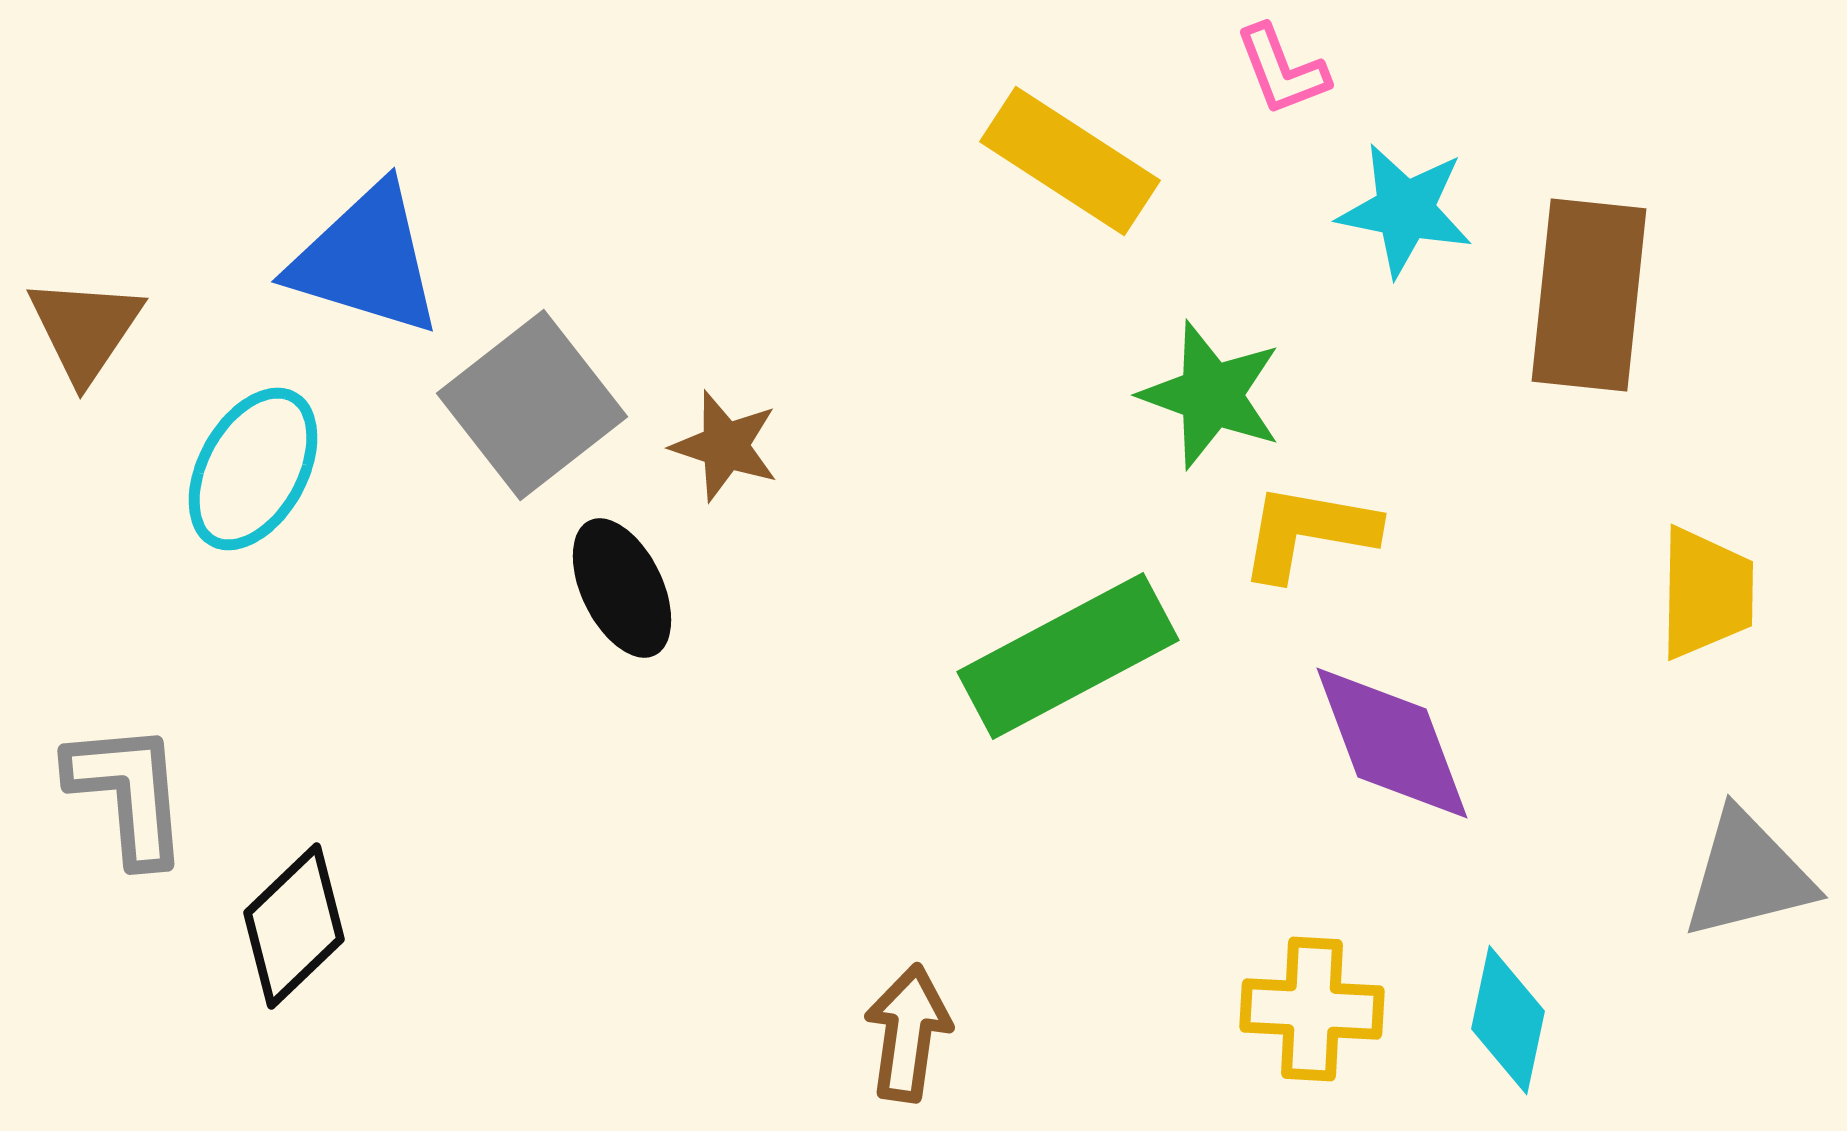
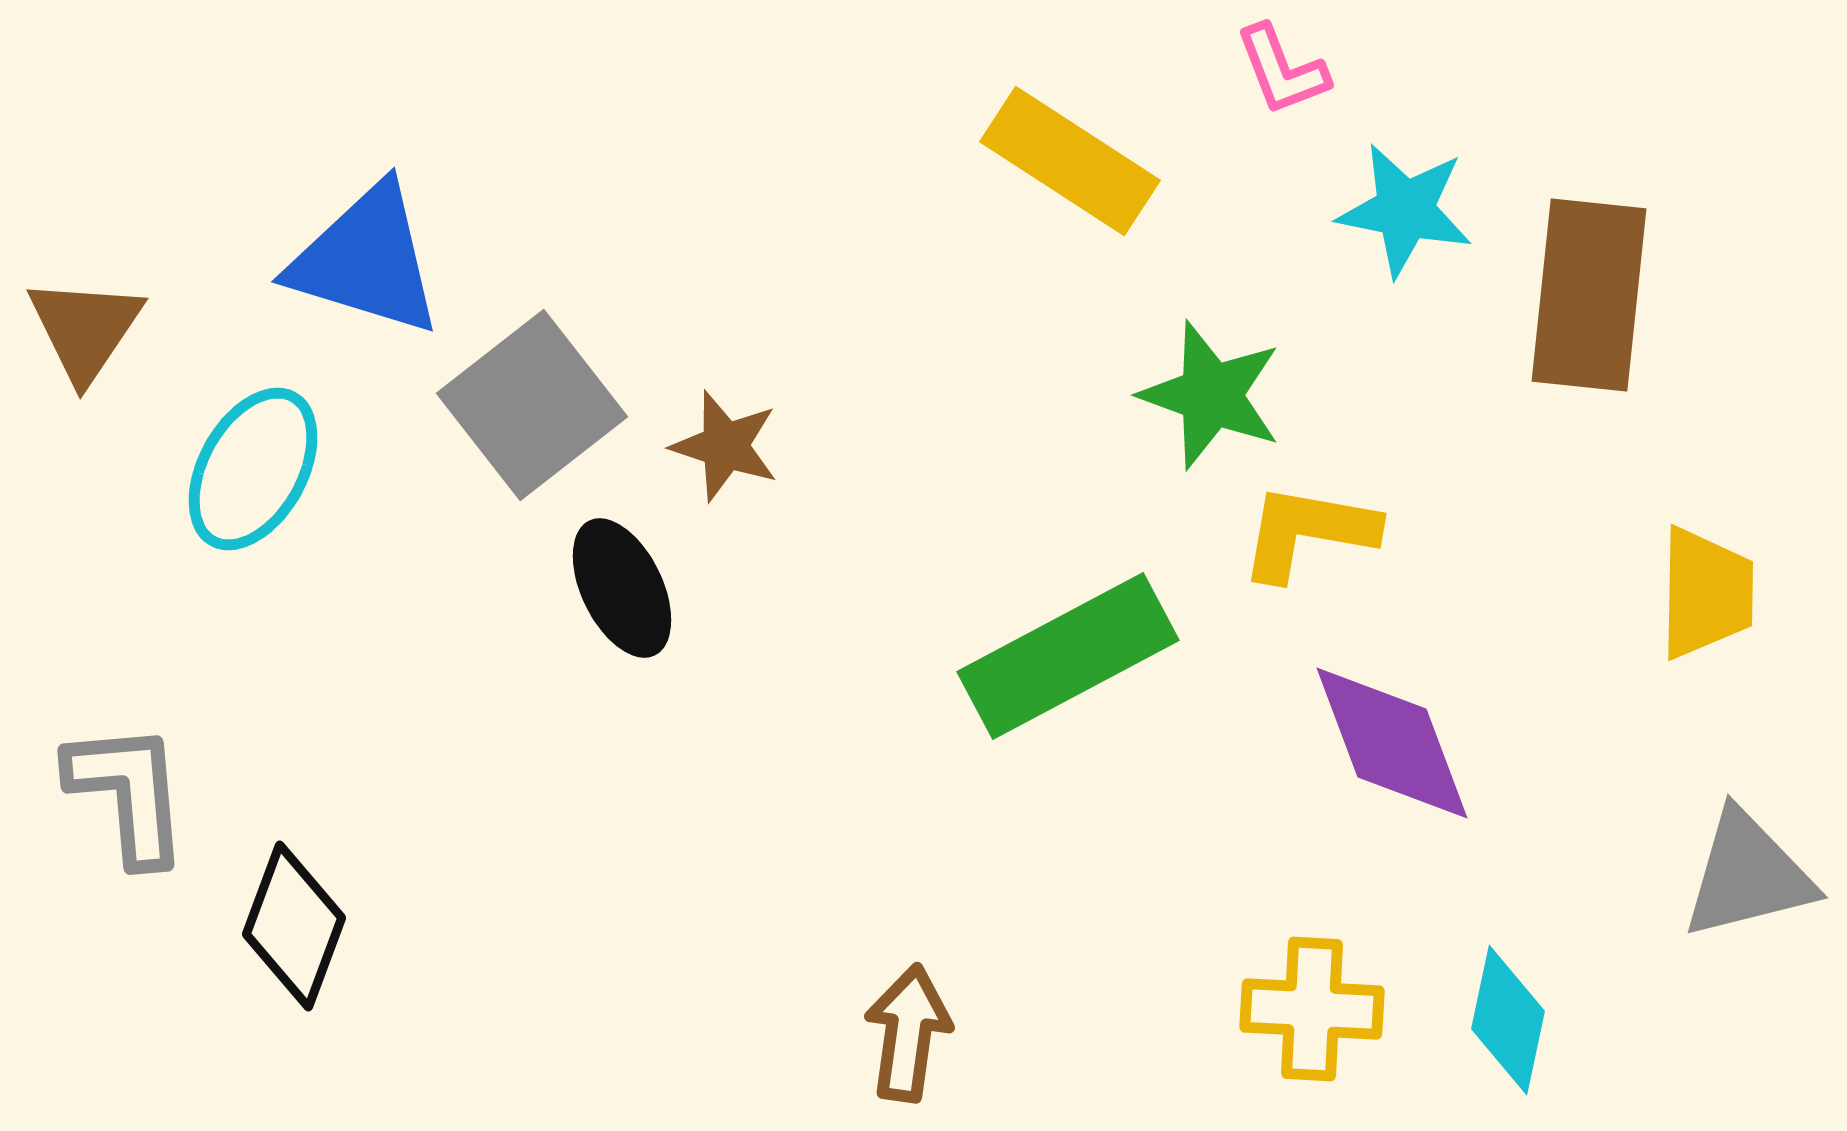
black diamond: rotated 26 degrees counterclockwise
